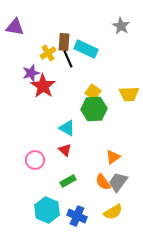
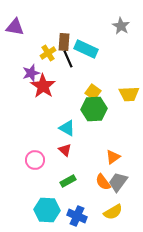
cyan hexagon: rotated 20 degrees counterclockwise
